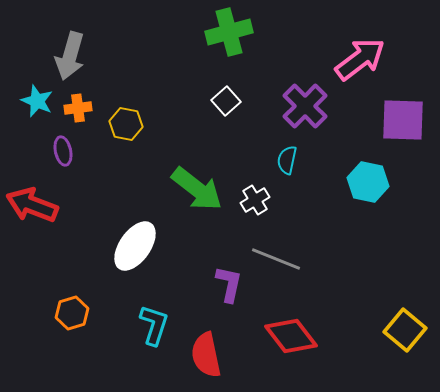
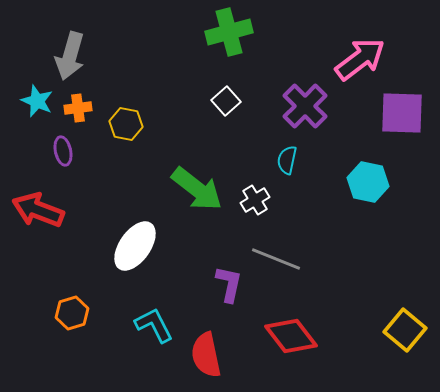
purple square: moved 1 px left, 7 px up
red arrow: moved 6 px right, 5 px down
cyan L-shape: rotated 45 degrees counterclockwise
